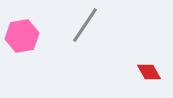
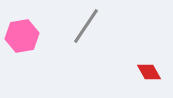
gray line: moved 1 px right, 1 px down
